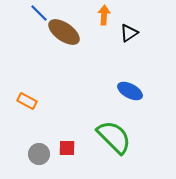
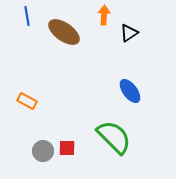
blue line: moved 12 px left, 3 px down; rotated 36 degrees clockwise
blue ellipse: rotated 25 degrees clockwise
gray circle: moved 4 px right, 3 px up
